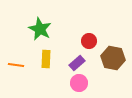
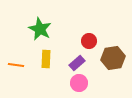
brown hexagon: rotated 20 degrees counterclockwise
